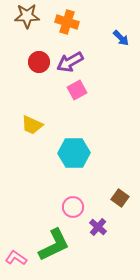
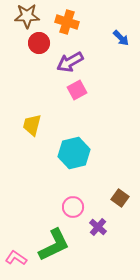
red circle: moved 19 px up
yellow trapezoid: rotated 80 degrees clockwise
cyan hexagon: rotated 12 degrees counterclockwise
